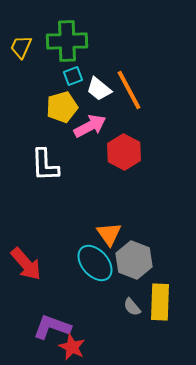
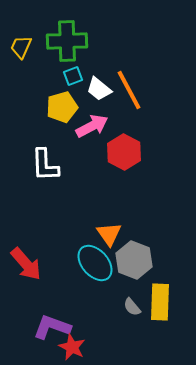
pink arrow: moved 2 px right
